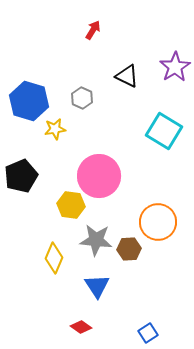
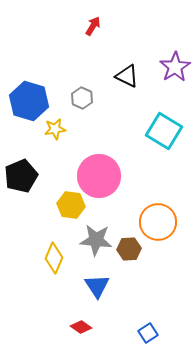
red arrow: moved 4 px up
